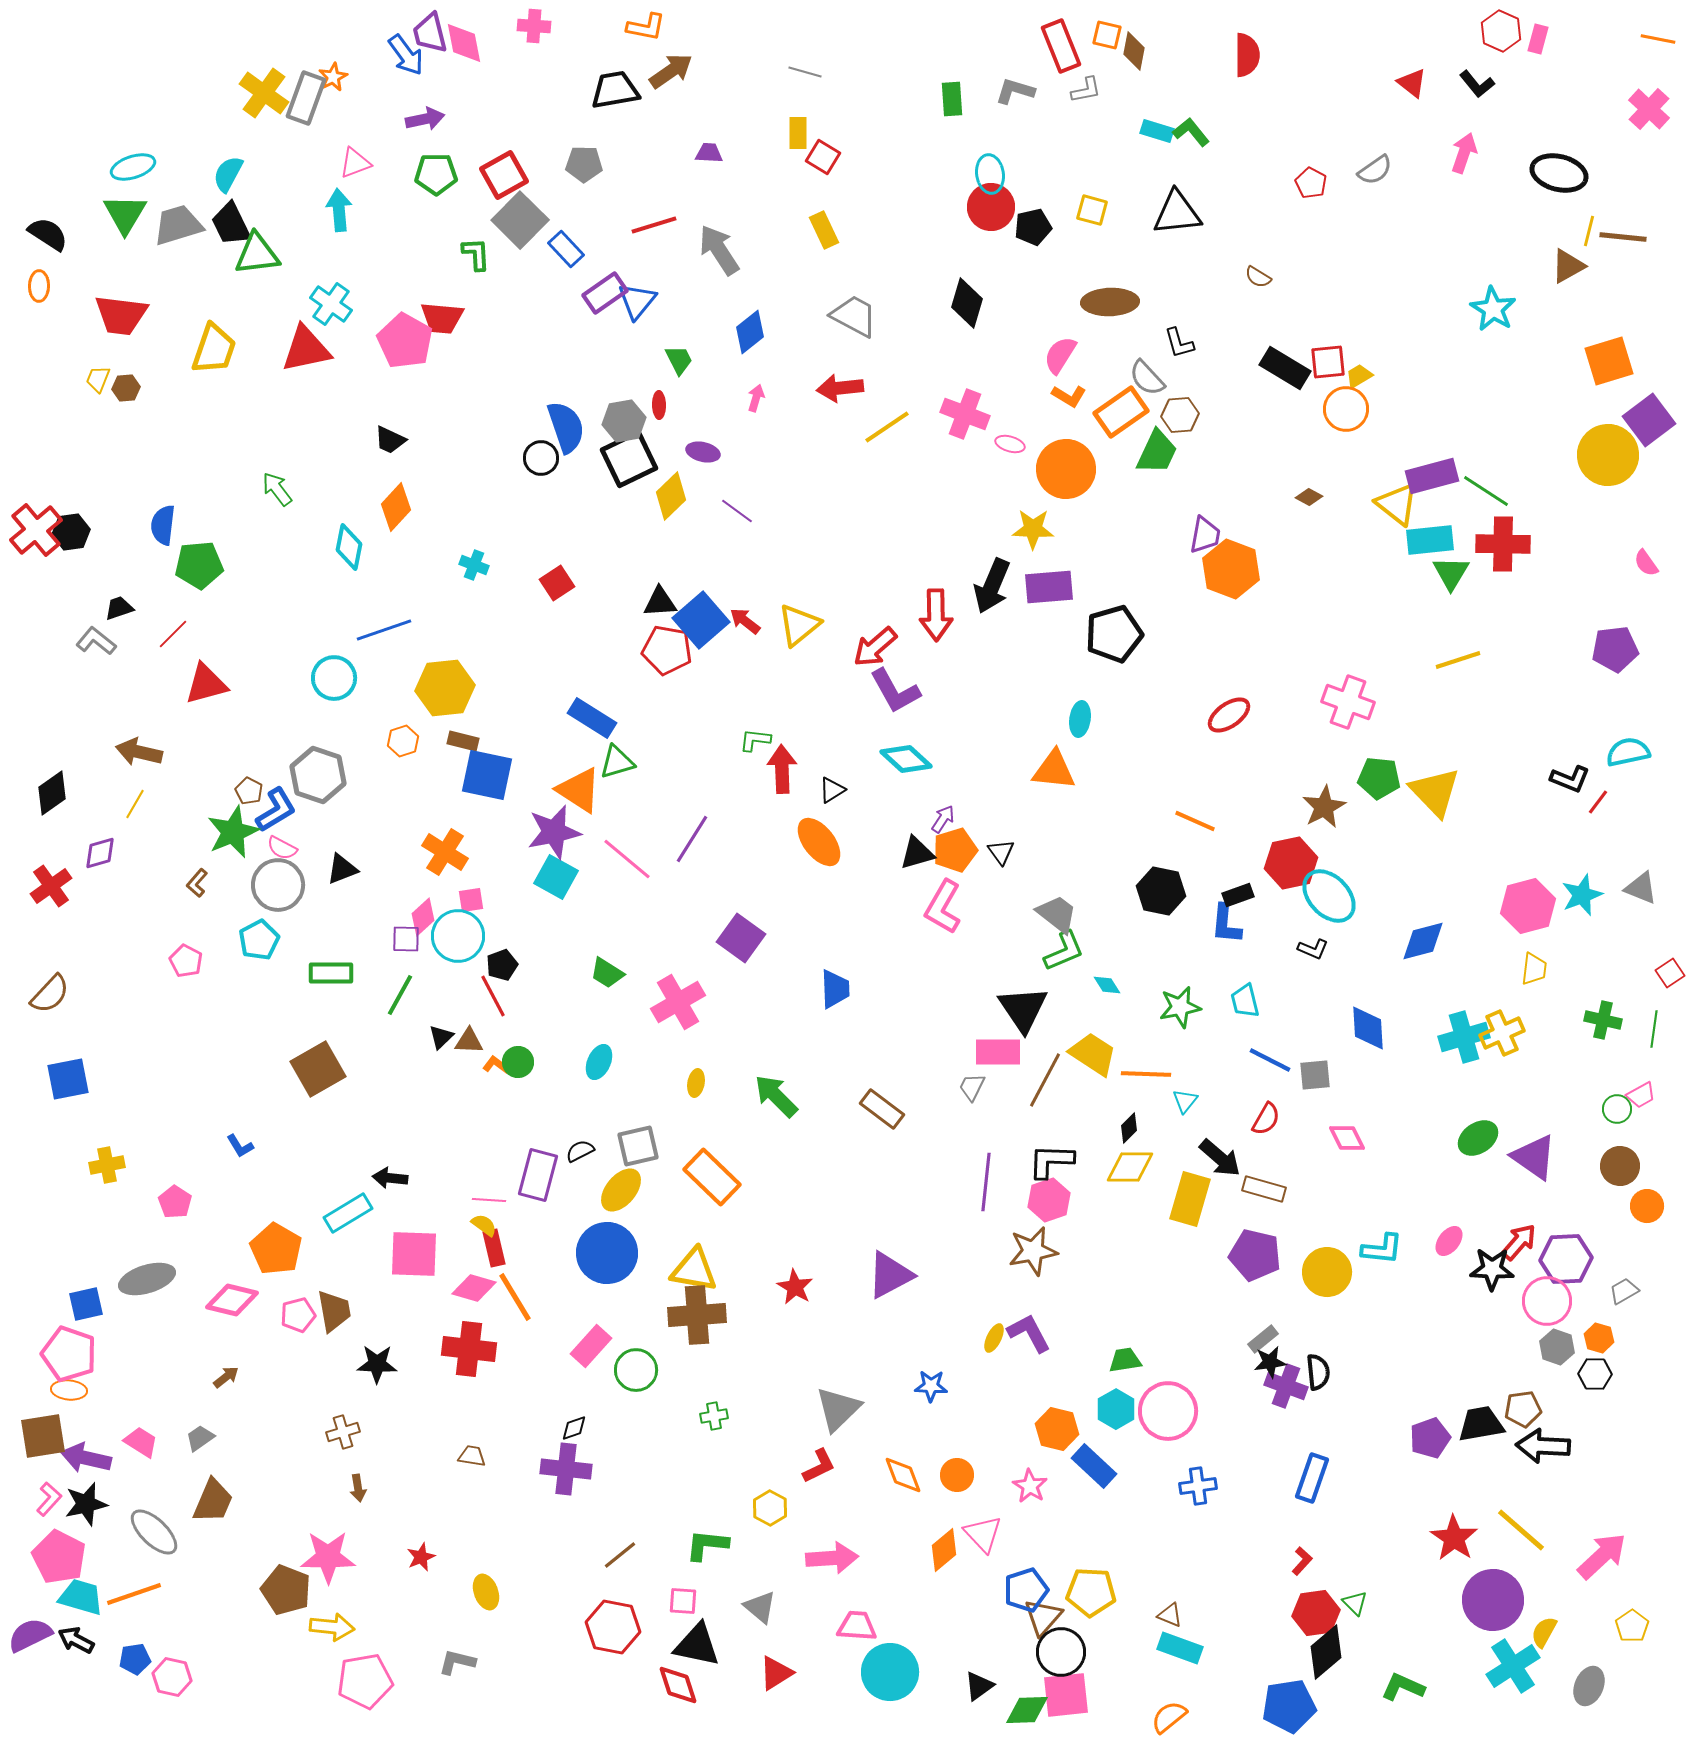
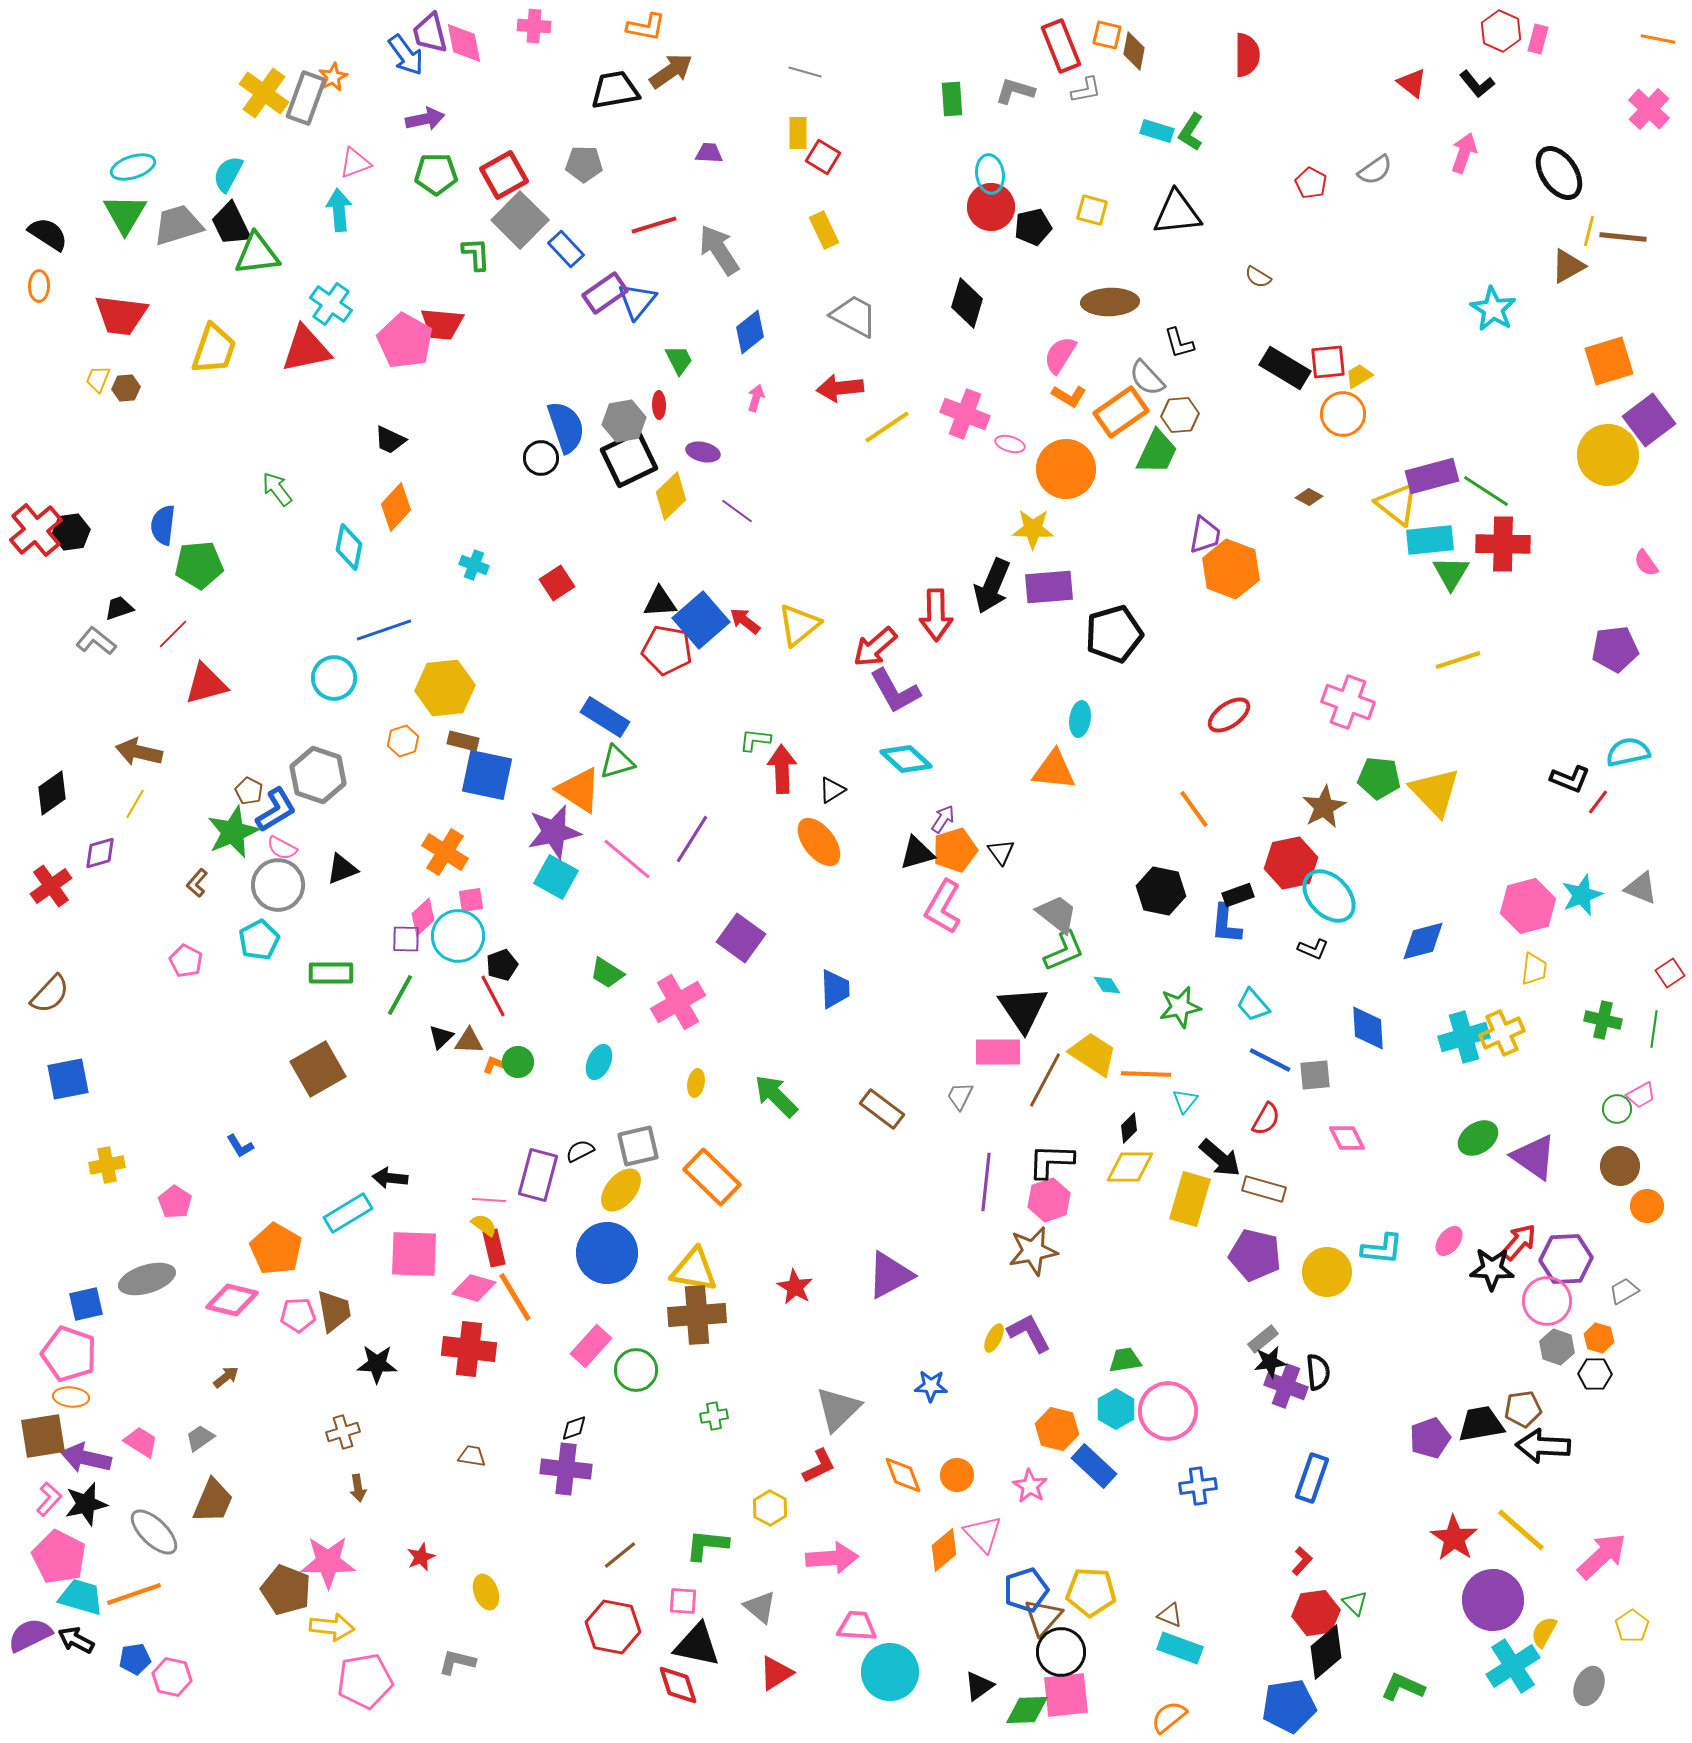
green L-shape at (1191, 132): rotated 108 degrees counterclockwise
black ellipse at (1559, 173): rotated 42 degrees clockwise
red trapezoid at (442, 318): moved 6 px down
orange circle at (1346, 409): moved 3 px left, 5 px down
blue rectangle at (592, 718): moved 13 px right, 1 px up
orange line at (1195, 821): moved 1 px left, 12 px up; rotated 30 degrees clockwise
cyan trapezoid at (1245, 1001): moved 8 px right, 4 px down; rotated 27 degrees counterclockwise
orange L-shape at (496, 1065): rotated 16 degrees counterclockwise
gray trapezoid at (972, 1087): moved 12 px left, 9 px down
pink pentagon at (298, 1315): rotated 12 degrees clockwise
orange ellipse at (69, 1390): moved 2 px right, 7 px down
pink star at (328, 1557): moved 5 px down
